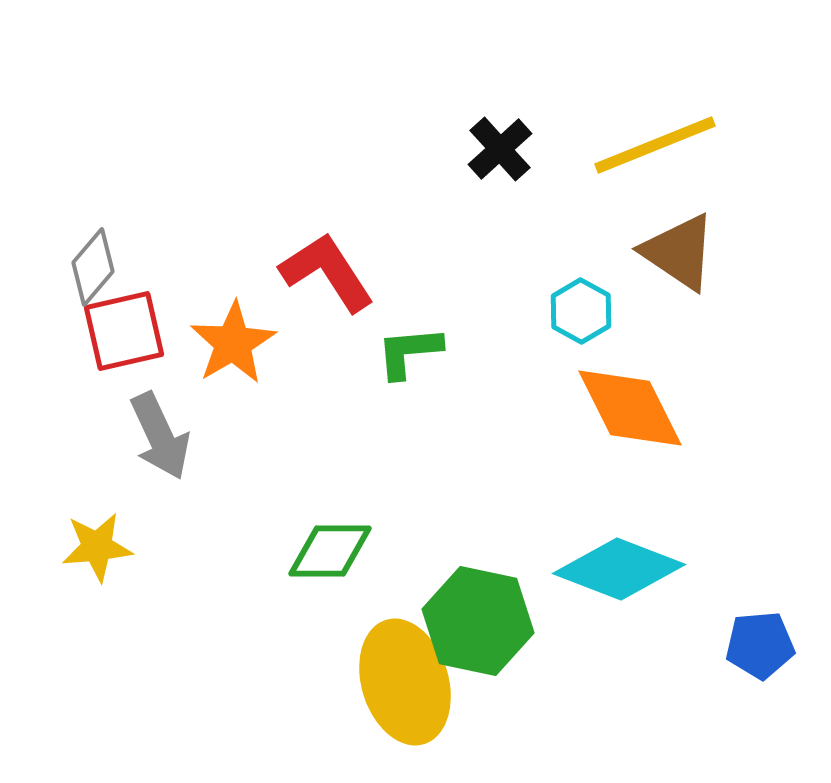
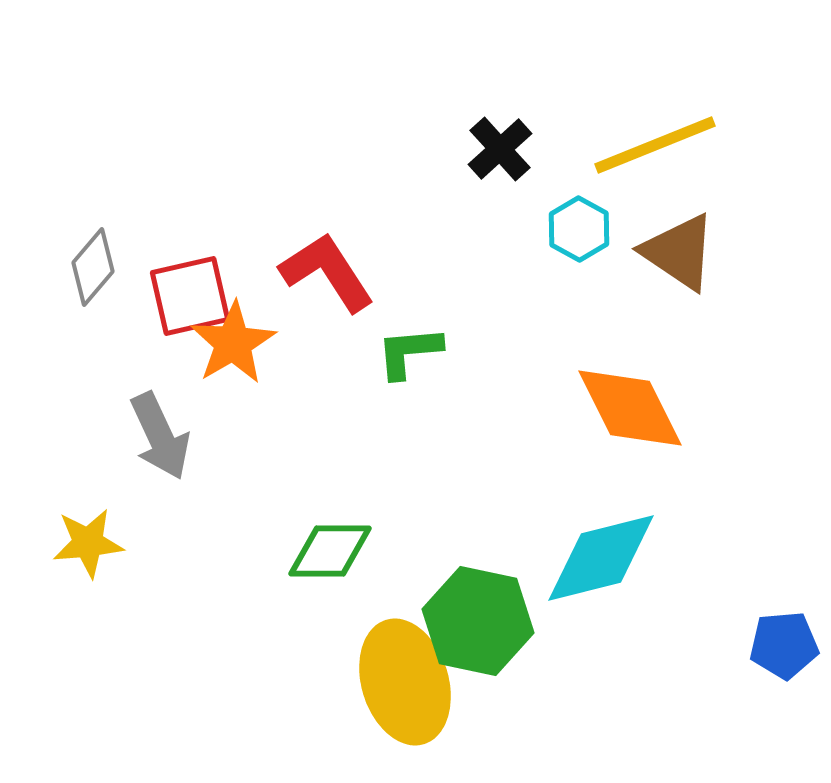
cyan hexagon: moved 2 px left, 82 px up
red square: moved 66 px right, 35 px up
yellow star: moved 9 px left, 4 px up
cyan diamond: moved 18 px left, 11 px up; rotated 35 degrees counterclockwise
blue pentagon: moved 24 px right
